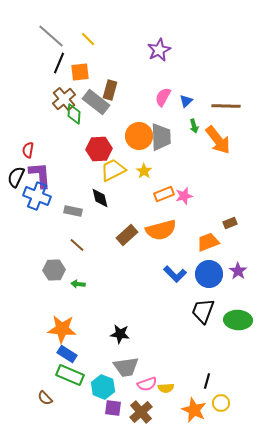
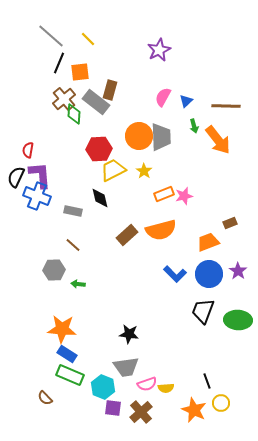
brown line at (77, 245): moved 4 px left
black star at (120, 334): moved 9 px right
black line at (207, 381): rotated 35 degrees counterclockwise
